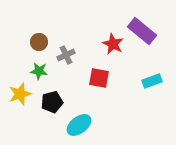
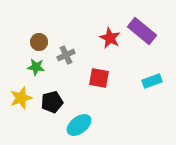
red star: moved 3 px left, 6 px up
green star: moved 3 px left, 4 px up
yellow star: moved 1 px right, 4 px down
